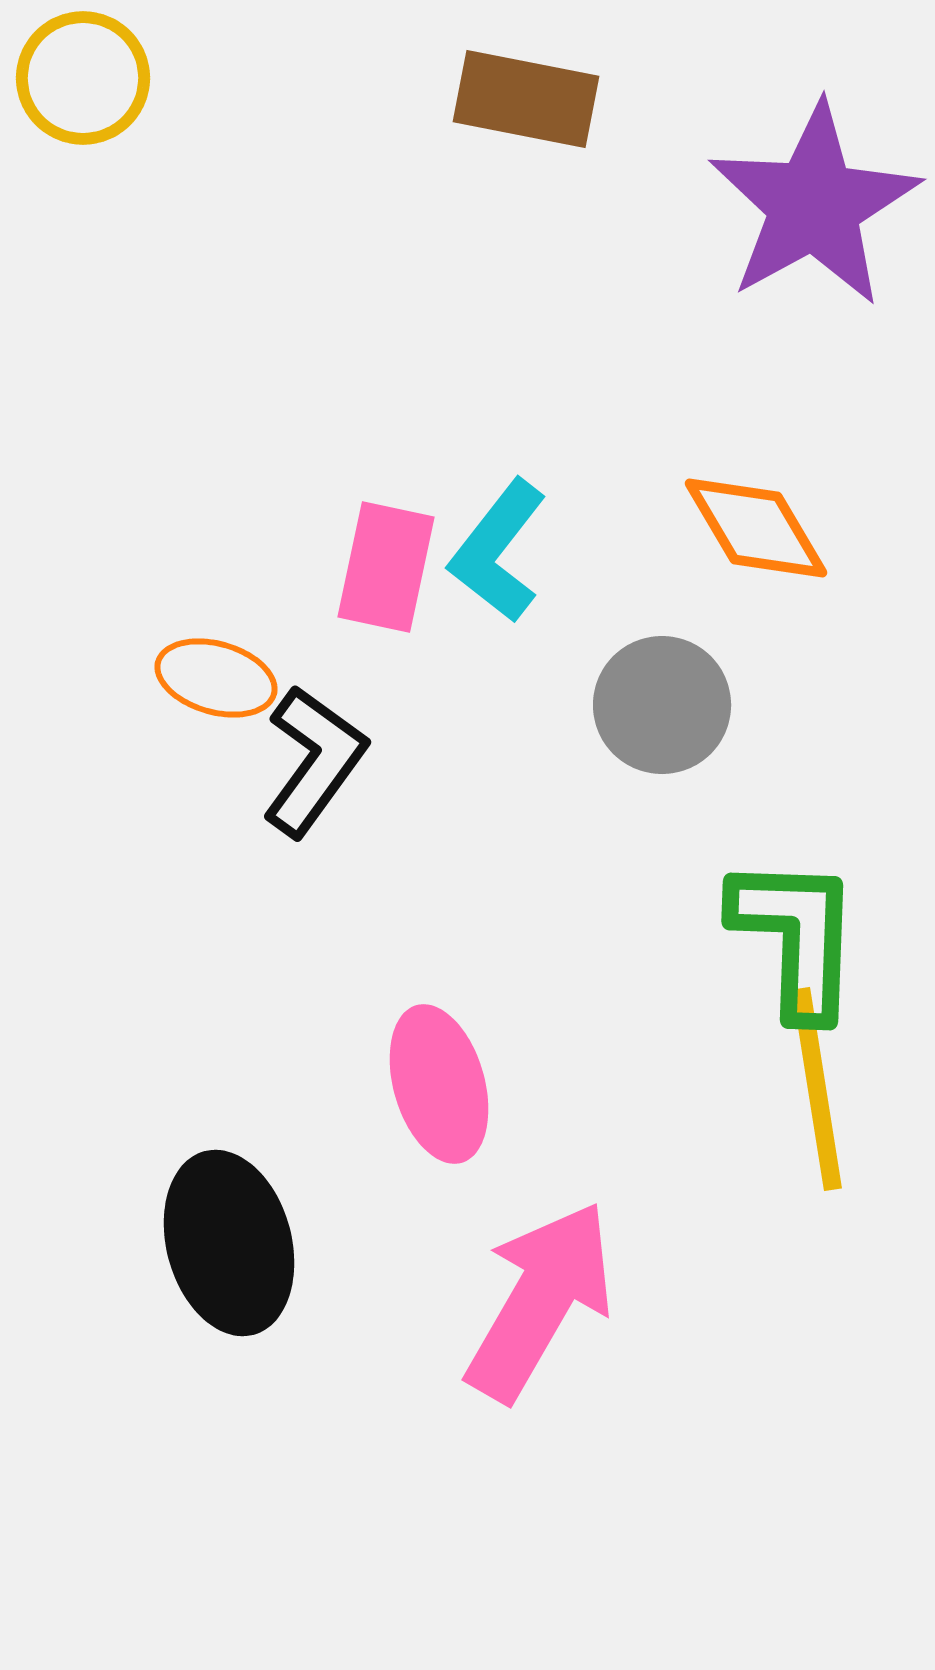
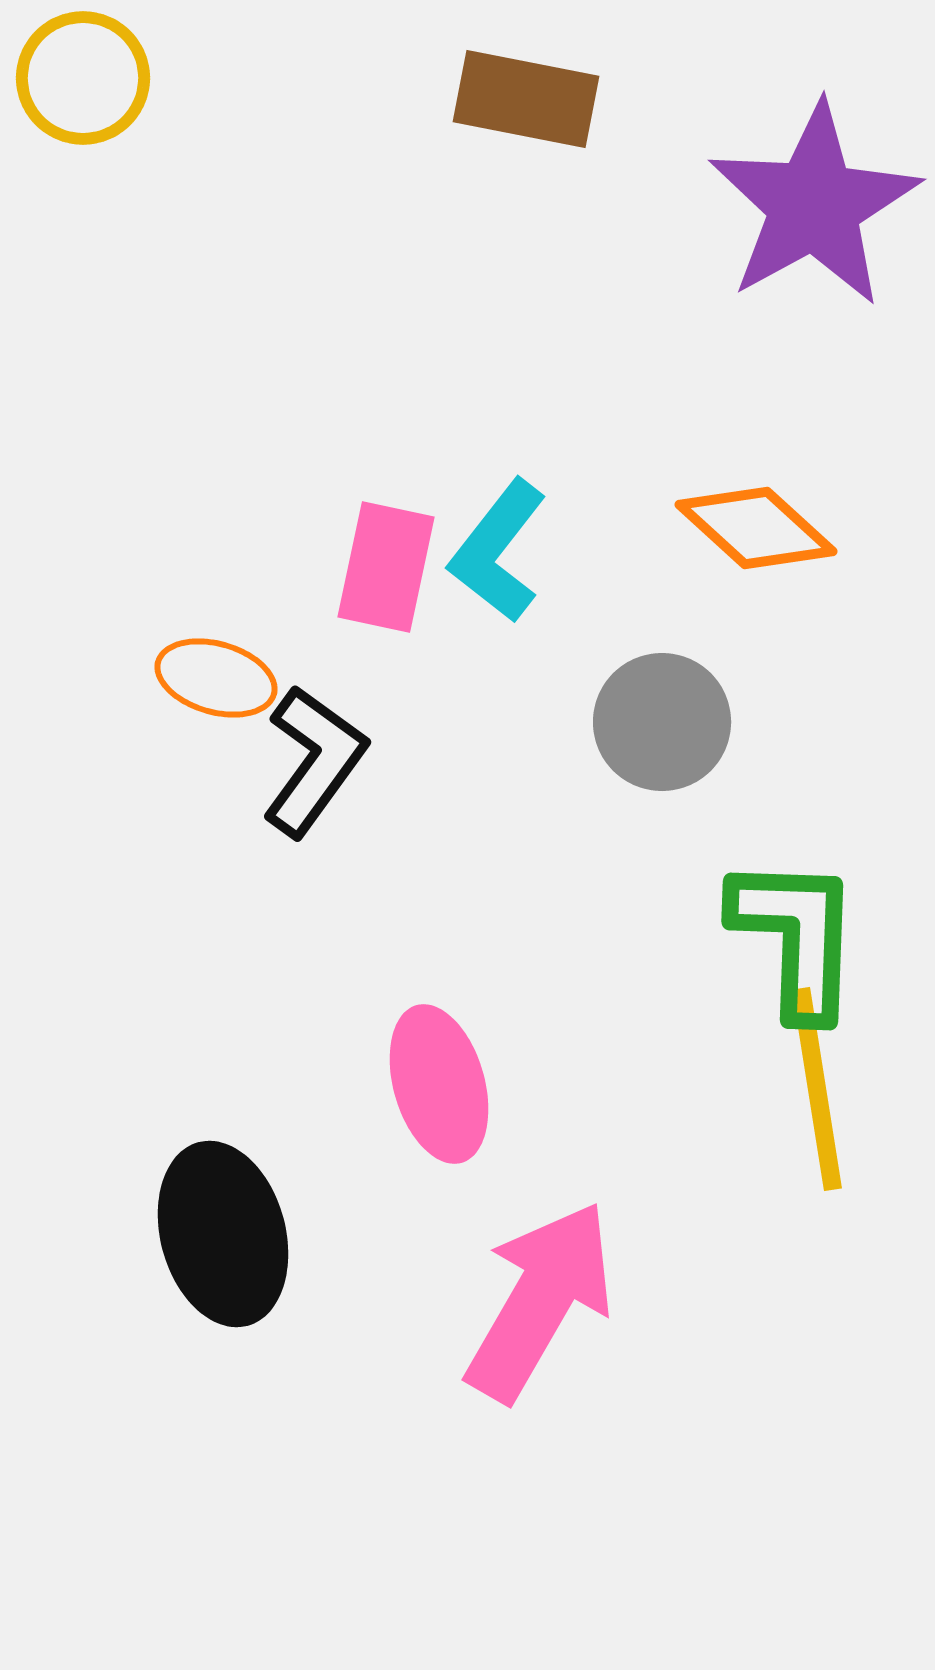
orange diamond: rotated 17 degrees counterclockwise
gray circle: moved 17 px down
black ellipse: moved 6 px left, 9 px up
